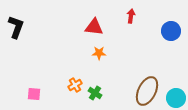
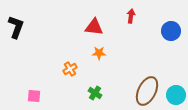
orange cross: moved 5 px left, 16 px up
pink square: moved 2 px down
cyan circle: moved 3 px up
